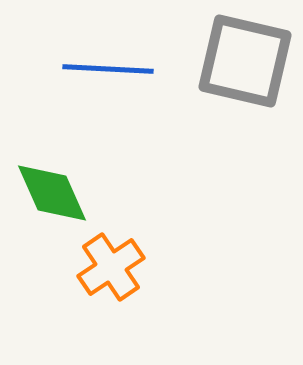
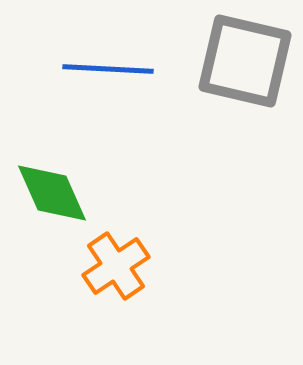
orange cross: moved 5 px right, 1 px up
